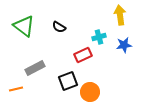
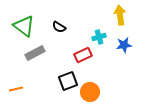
gray rectangle: moved 15 px up
